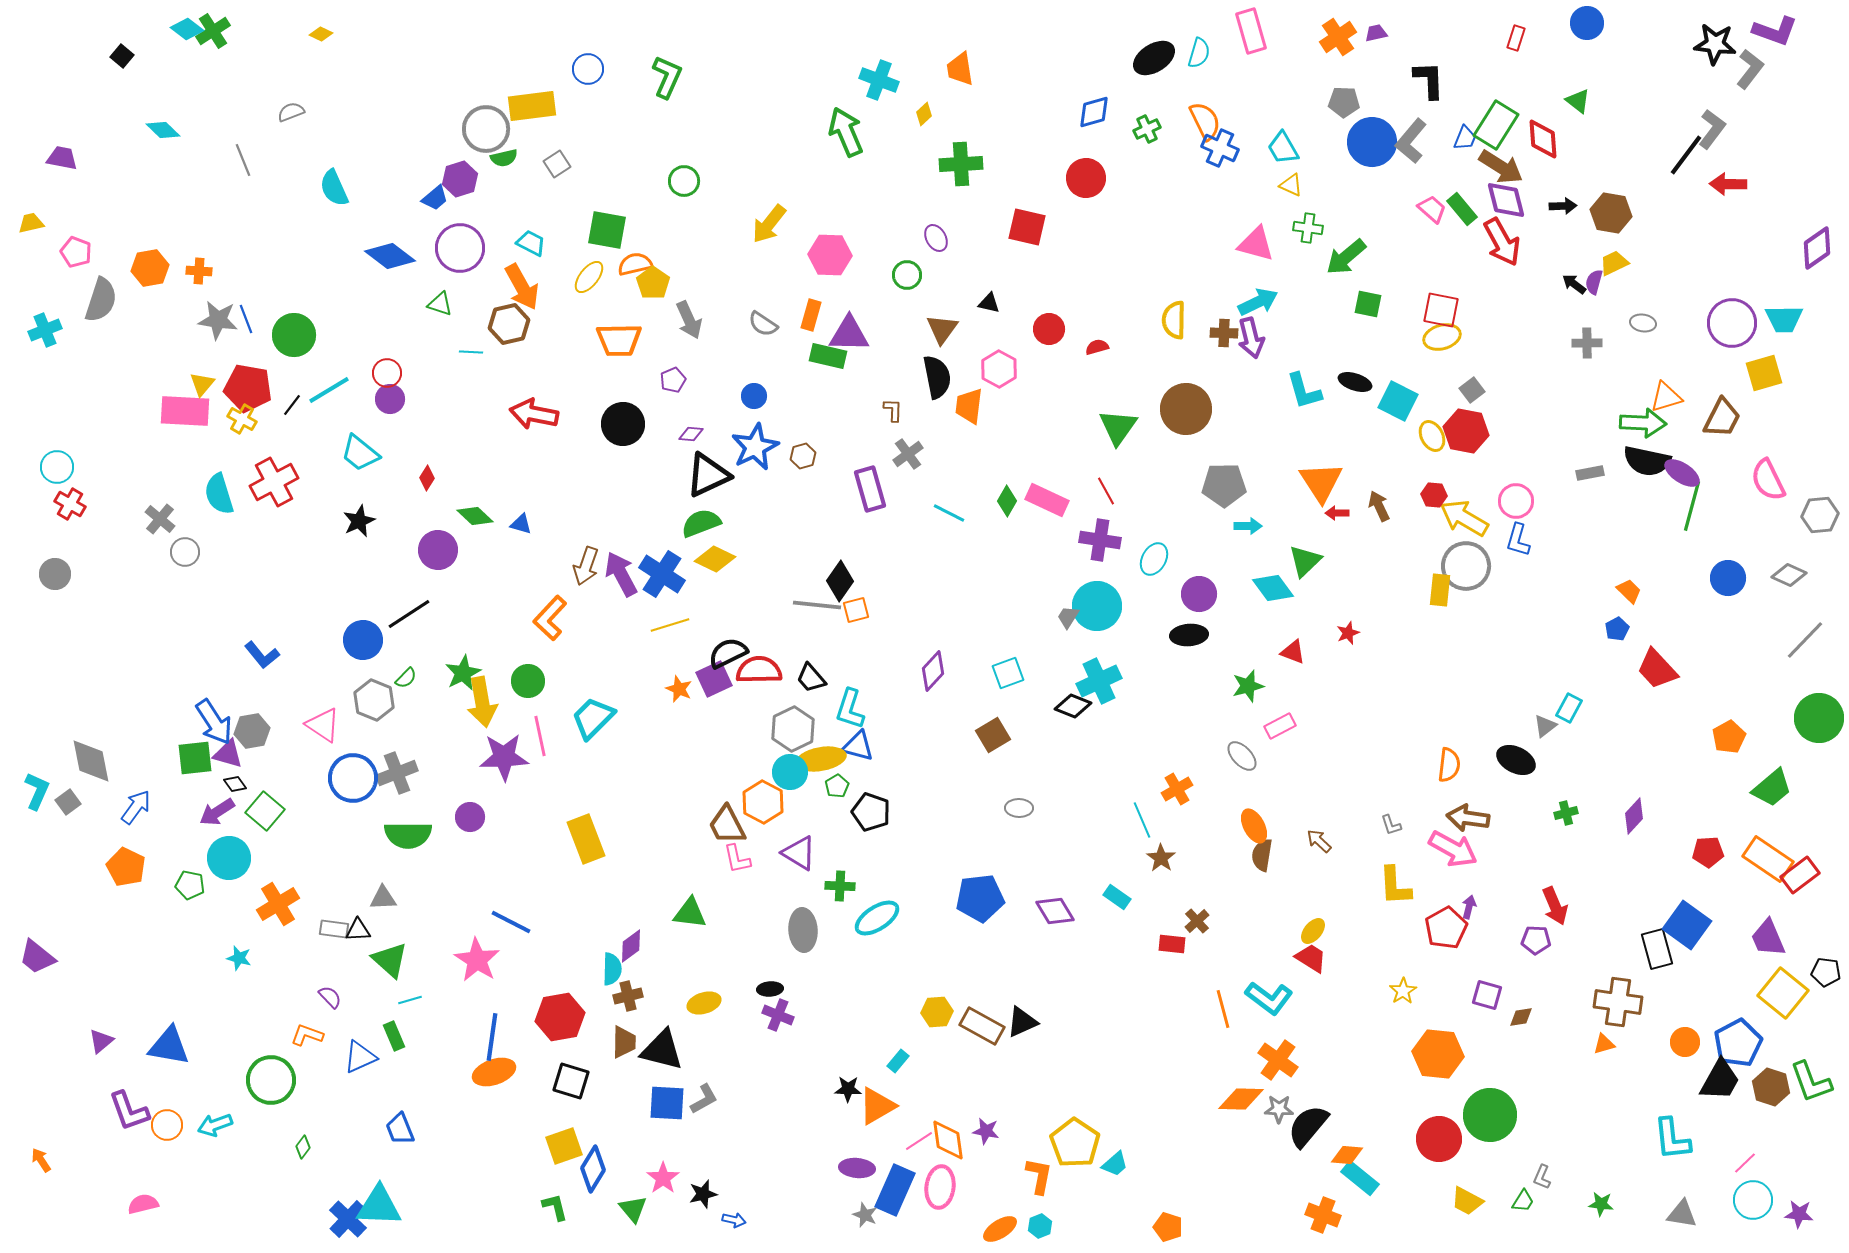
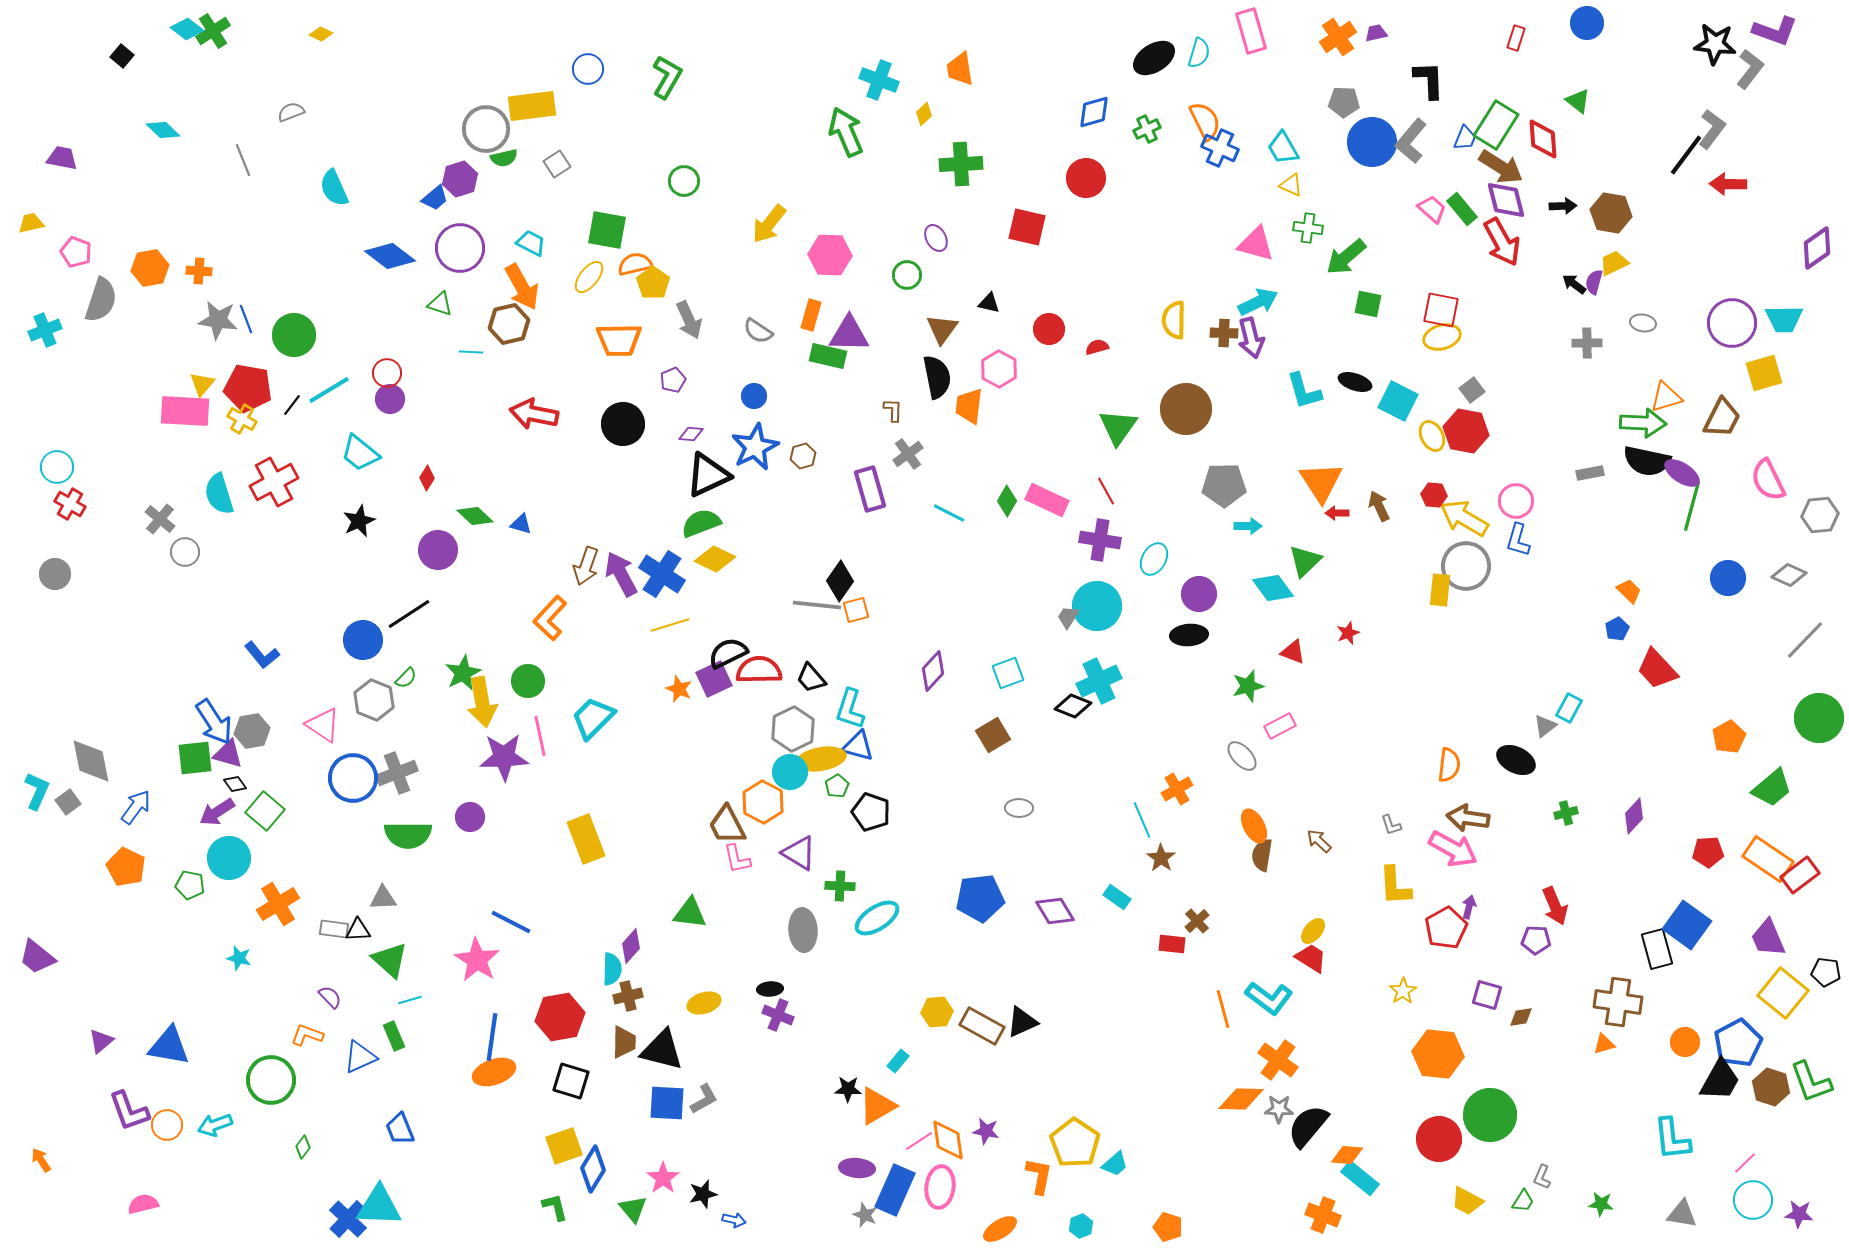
green L-shape at (667, 77): rotated 6 degrees clockwise
gray semicircle at (763, 324): moved 5 px left, 7 px down
purple diamond at (631, 946): rotated 12 degrees counterclockwise
cyan hexagon at (1040, 1226): moved 41 px right
